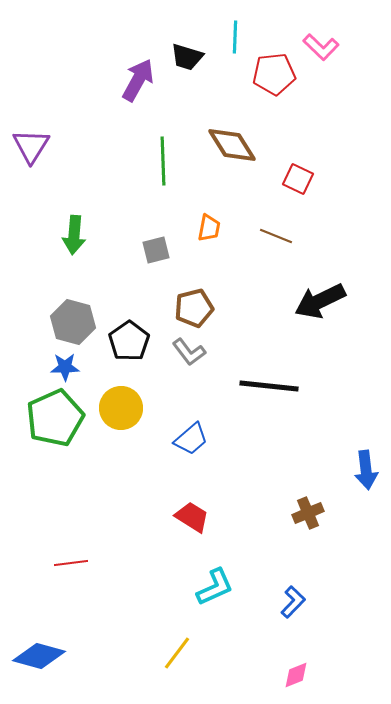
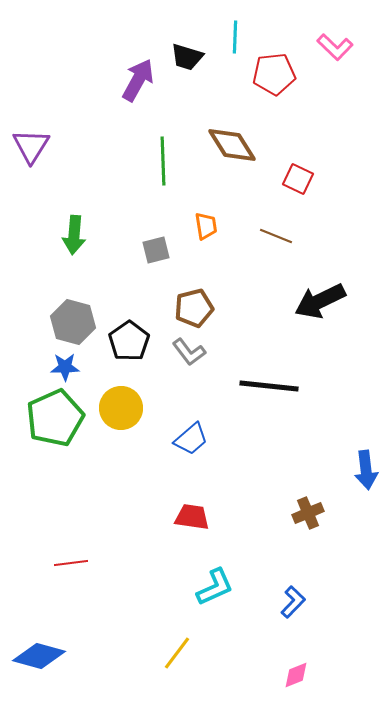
pink L-shape: moved 14 px right
orange trapezoid: moved 3 px left, 2 px up; rotated 20 degrees counterclockwise
red trapezoid: rotated 24 degrees counterclockwise
